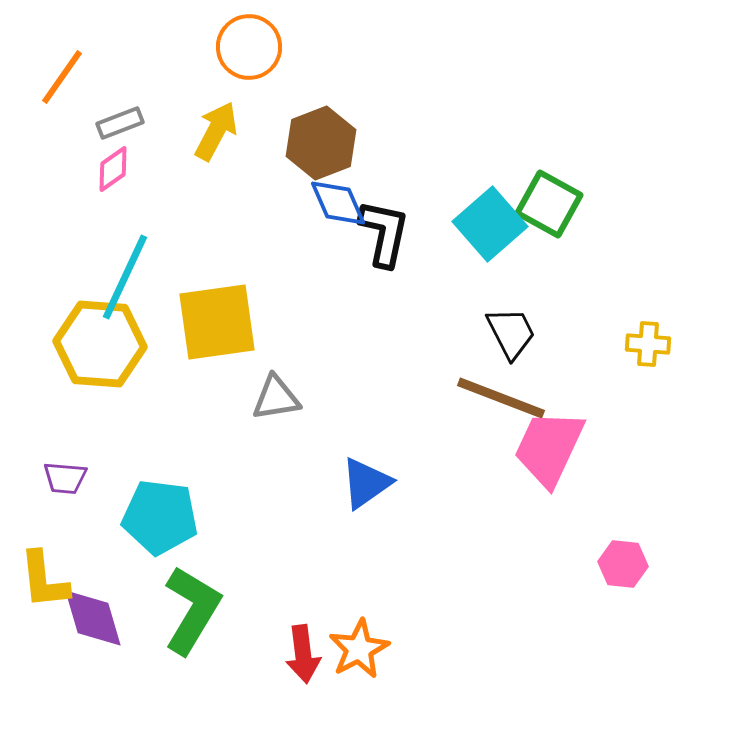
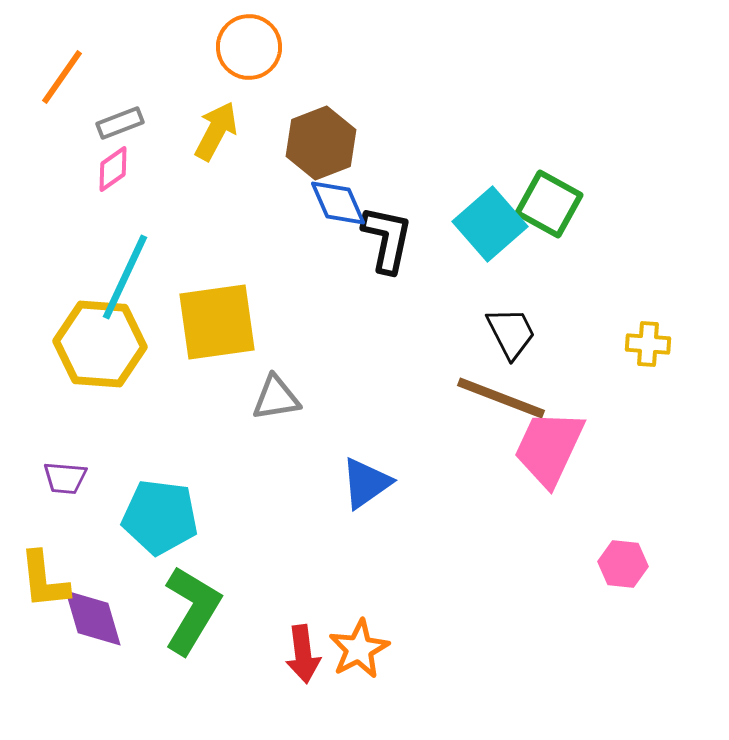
black L-shape: moved 3 px right, 6 px down
